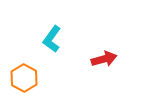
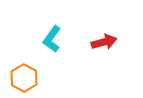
red arrow: moved 17 px up
